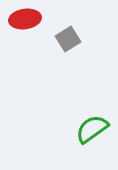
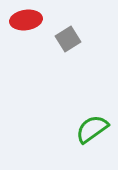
red ellipse: moved 1 px right, 1 px down
